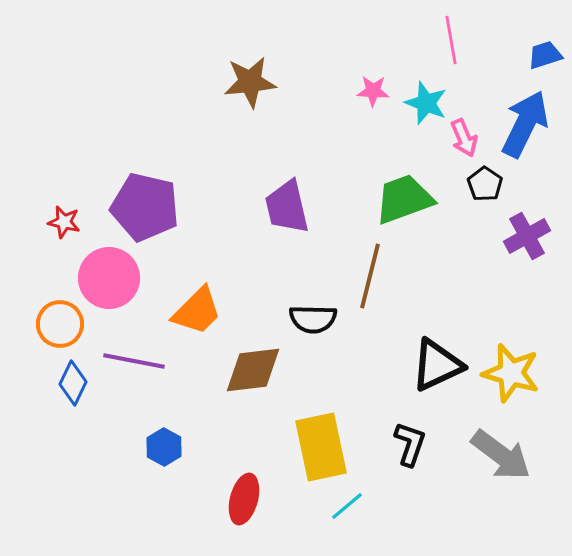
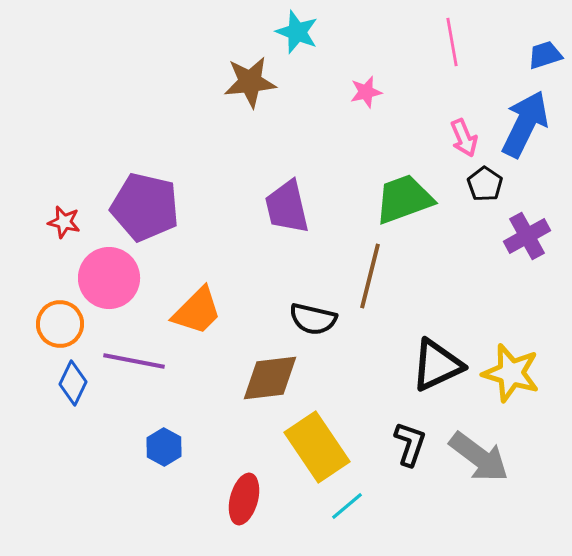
pink line: moved 1 px right, 2 px down
pink star: moved 7 px left, 1 px down; rotated 16 degrees counterclockwise
cyan star: moved 129 px left, 71 px up
black semicircle: rotated 12 degrees clockwise
brown diamond: moved 17 px right, 8 px down
yellow rectangle: moved 4 px left; rotated 22 degrees counterclockwise
gray arrow: moved 22 px left, 2 px down
